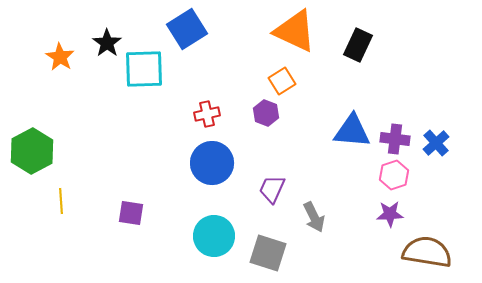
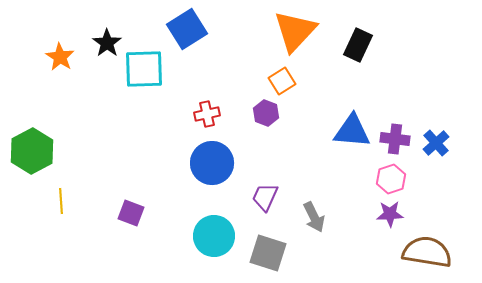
orange triangle: rotated 48 degrees clockwise
pink hexagon: moved 3 px left, 4 px down
purple trapezoid: moved 7 px left, 8 px down
purple square: rotated 12 degrees clockwise
